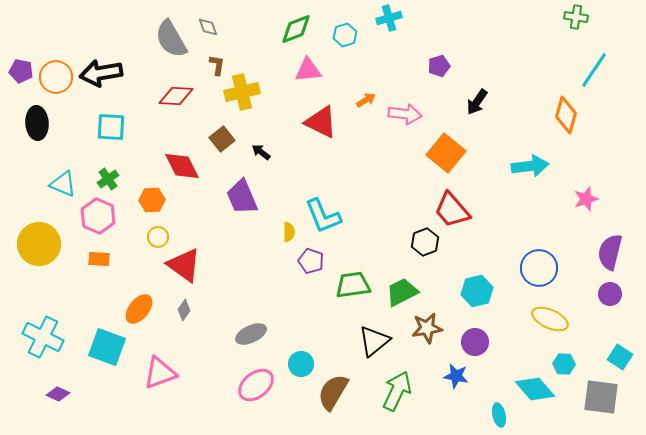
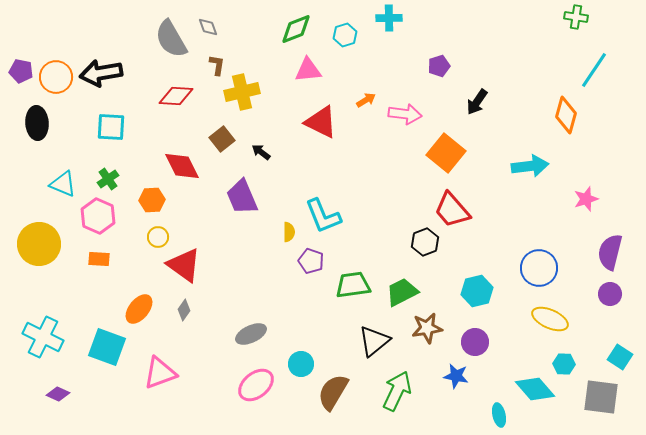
cyan cross at (389, 18): rotated 15 degrees clockwise
